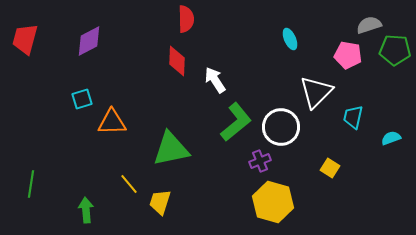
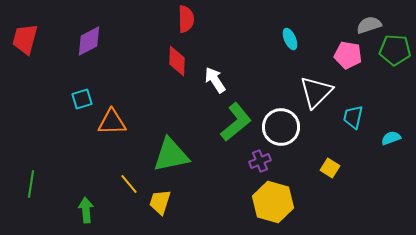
green triangle: moved 6 px down
